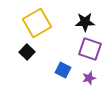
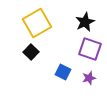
black star: rotated 24 degrees counterclockwise
black square: moved 4 px right
blue square: moved 2 px down
